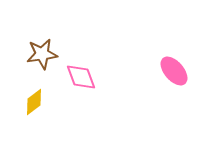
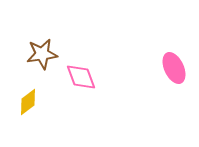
pink ellipse: moved 3 px up; rotated 16 degrees clockwise
yellow diamond: moved 6 px left
